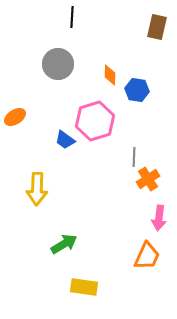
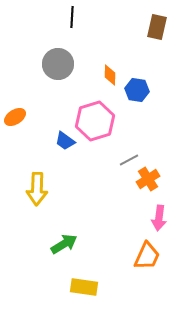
blue trapezoid: moved 1 px down
gray line: moved 5 px left, 3 px down; rotated 60 degrees clockwise
